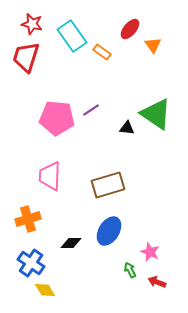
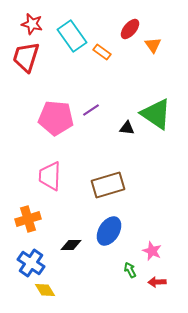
pink pentagon: moved 1 px left
black diamond: moved 2 px down
pink star: moved 2 px right, 1 px up
red arrow: rotated 24 degrees counterclockwise
